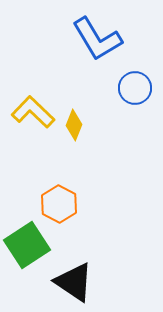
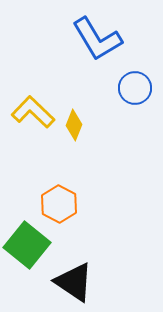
green square: rotated 18 degrees counterclockwise
